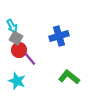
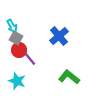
blue cross: rotated 24 degrees counterclockwise
